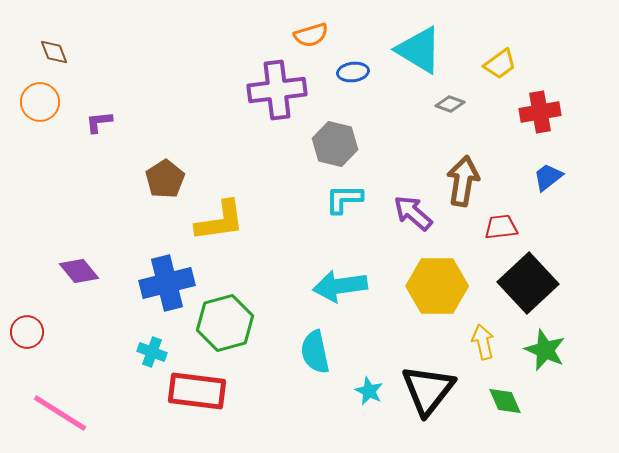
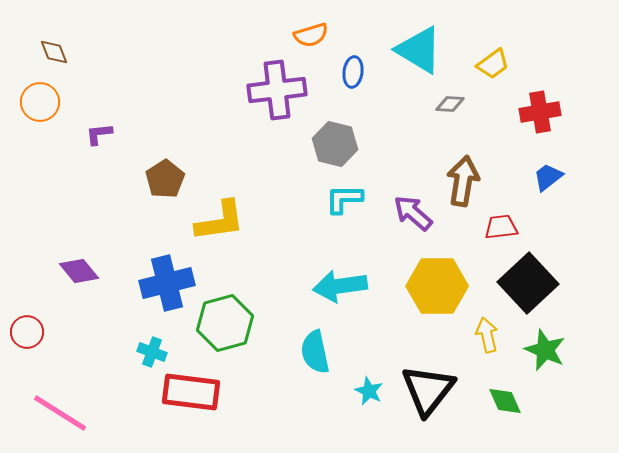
yellow trapezoid: moved 7 px left
blue ellipse: rotated 76 degrees counterclockwise
gray diamond: rotated 16 degrees counterclockwise
purple L-shape: moved 12 px down
yellow arrow: moved 4 px right, 7 px up
red rectangle: moved 6 px left, 1 px down
